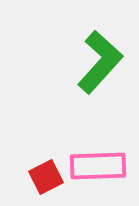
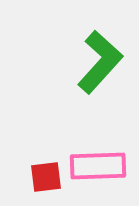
red square: rotated 20 degrees clockwise
